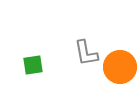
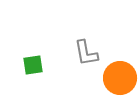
orange circle: moved 11 px down
